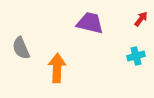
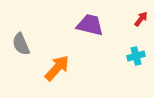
purple trapezoid: moved 2 px down
gray semicircle: moved 4 px up
orange arrow: rotated 40 degrees clockwise
